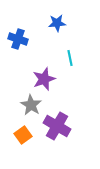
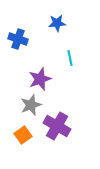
purple star: moved 4 px left
gray star: rotated 20 degrees clockwise
